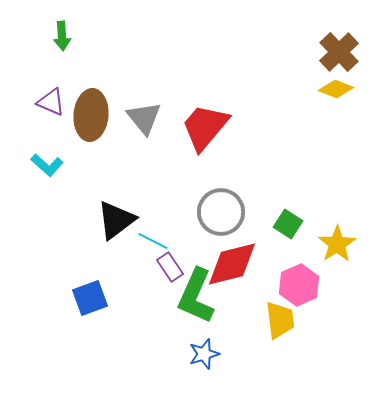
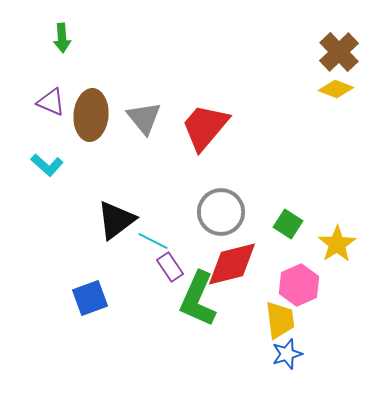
green arrow: moved 2 px down
green L-shape: moved 2 px right, 3 px down
blue star: moved 83 px right
